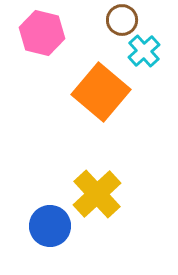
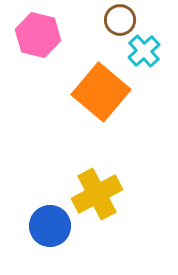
brown circle: moved 2 px left
pink hexagon: moved 4 px left, 2 px down
yellow cross: rotated 15 degrees clockwise
